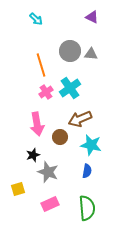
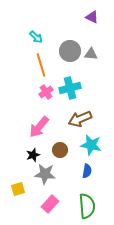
cyan arrow: moved 18 px down
cyan cross: rotated 20 degrees clockwise
pink arrow: moved 2 px right, 3 px down; rotated 50 degrees clockwise
brown circle: moved 13 px down
gray star: moved 3 px left, 2 px down; rotated 15 degrees counterclockwise
pink rectangle: rotated 24 degrees counterclockwise
green semicircle: moved 2 px up
